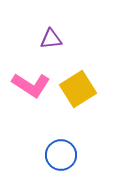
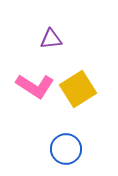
pink L-shape: moved 4 px right, 1 px down
blue circle: moved 5 px right, 6 px up
